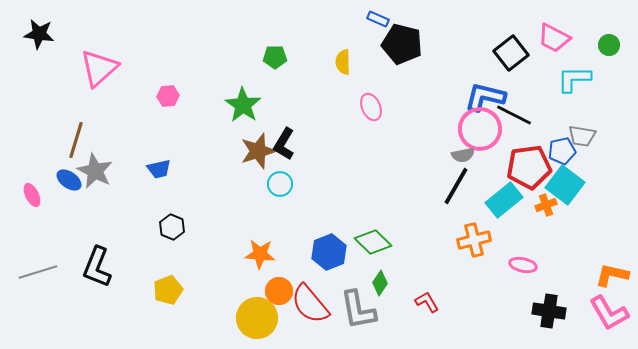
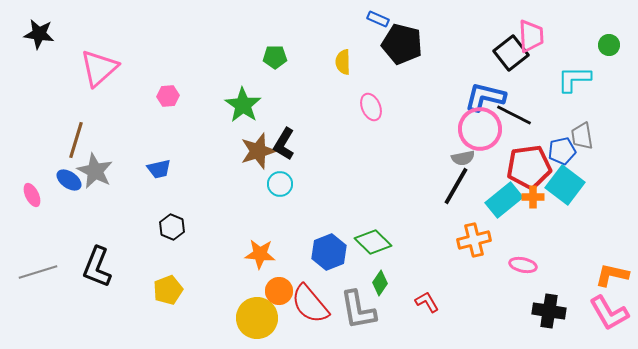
pink trapezoid at (554, 38): moved 23 px left, 2 px up; rotated 120 degrees counterclockwise
gray trapezoid at (582, 136): rotated 72 degrees clockwise
gray semicircle at (463, 155): moved 3 px down
orange cross at (546, 205): moved 13 px left, 8 px up; rotated 20 degrees clockwise
